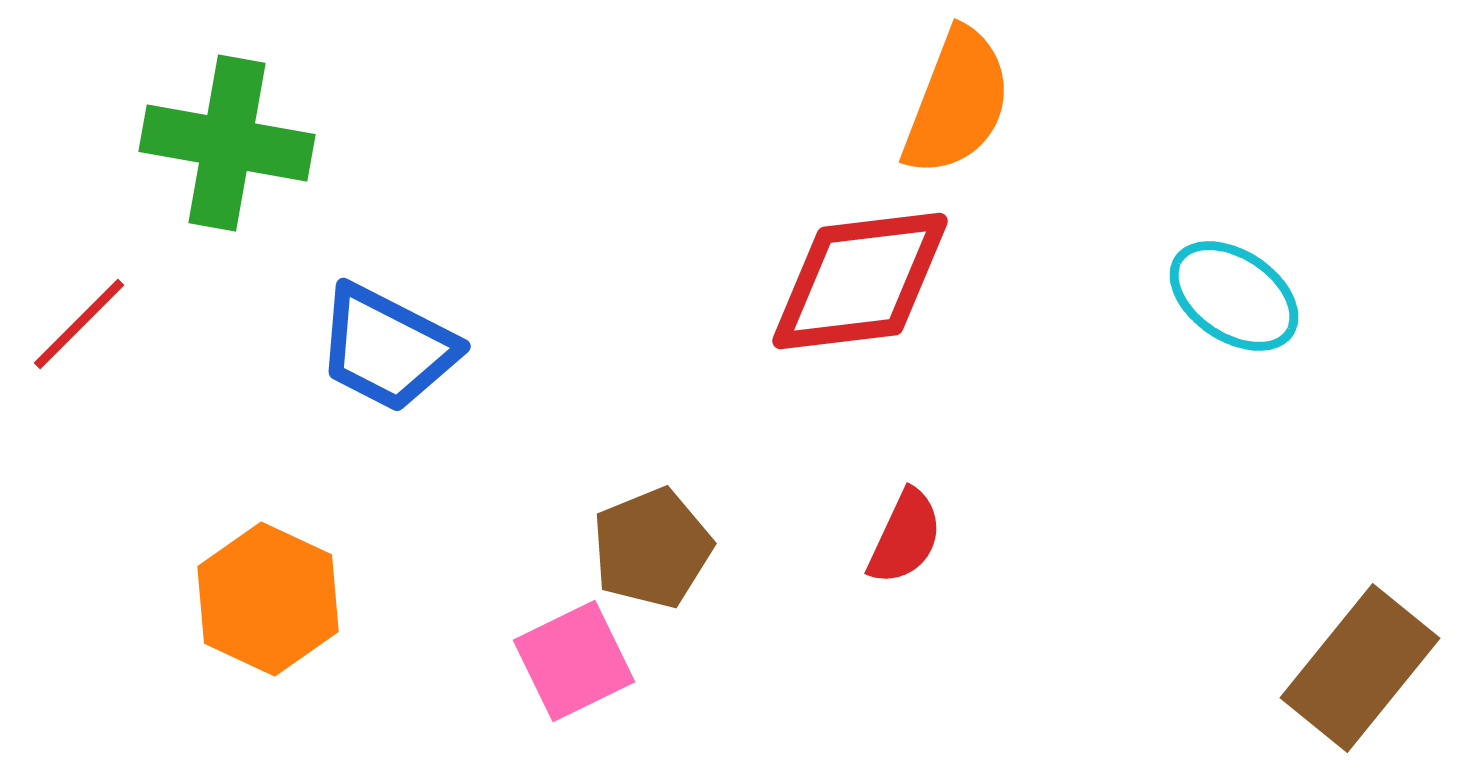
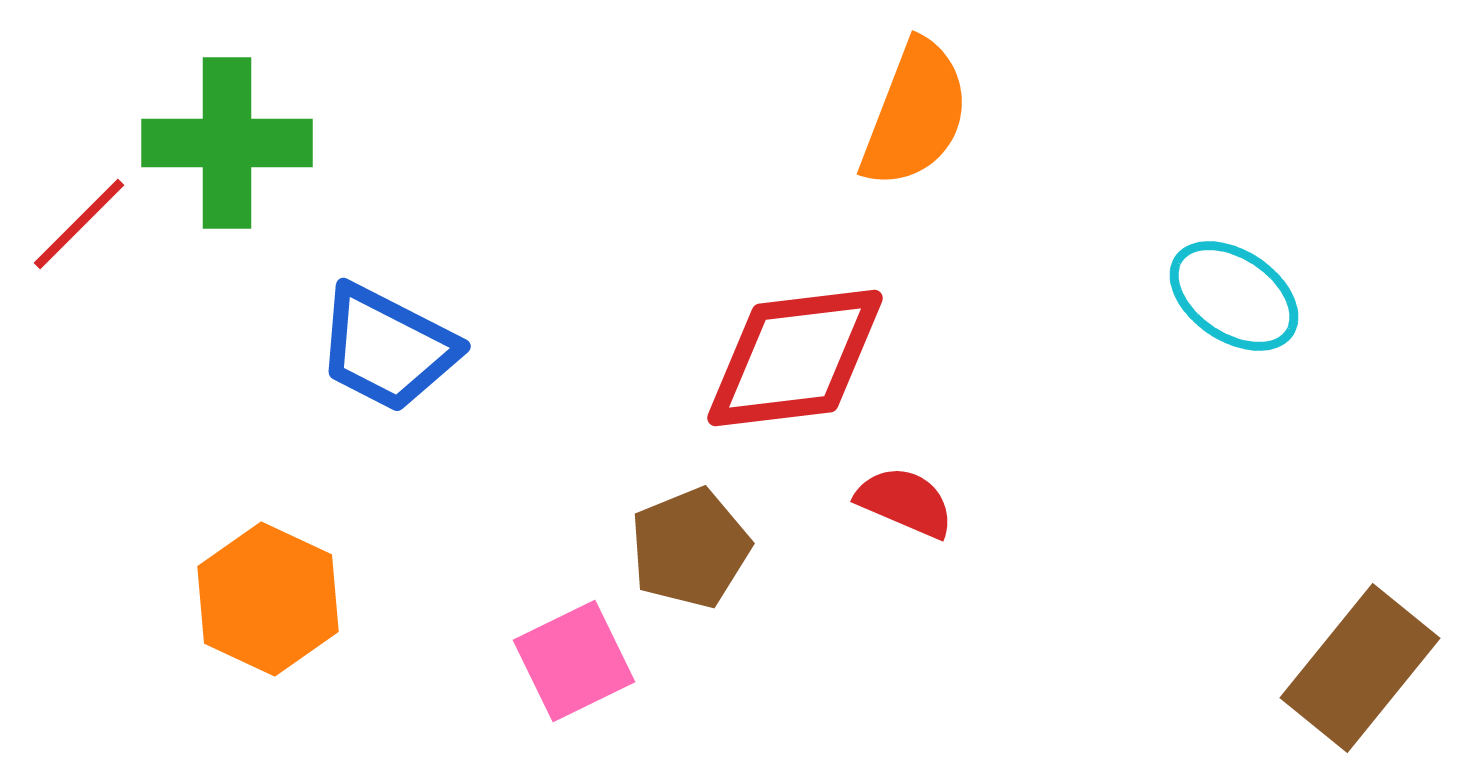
orange semicircle: moved 42 px left, 12 px down
green cross: rotated 10 degrees counterclockwise
red diamond: moved 65 px left, 77 px down
red line: moved 100 px up
red semicircle: moved 35 px up; rotated 92 degrees counterclockwise
brown pentagon: moved 38 px right
